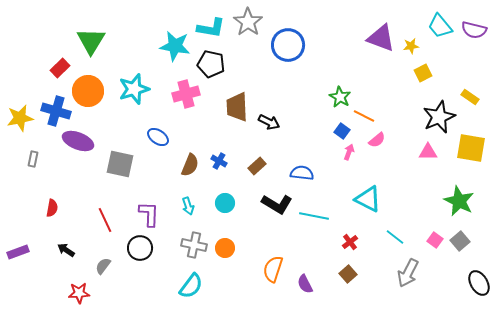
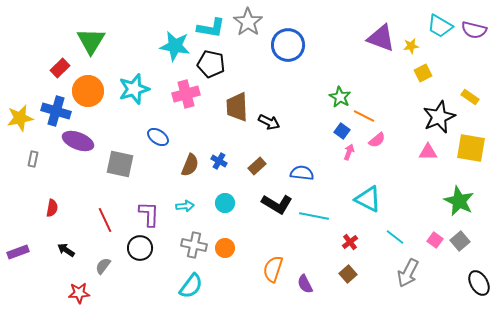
cyan trapezoid at (440, 26): rotated 20 degrees counterclockwise
cyan arrow at (188, 206): moved 3 px left; rotated 78 degrees counterclockwise
